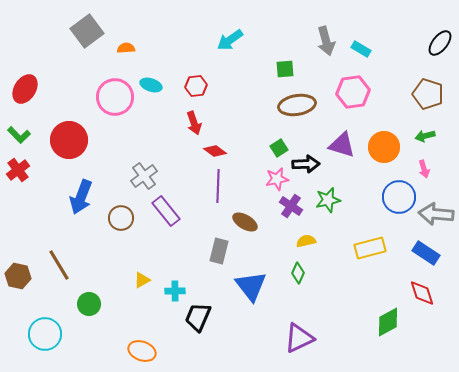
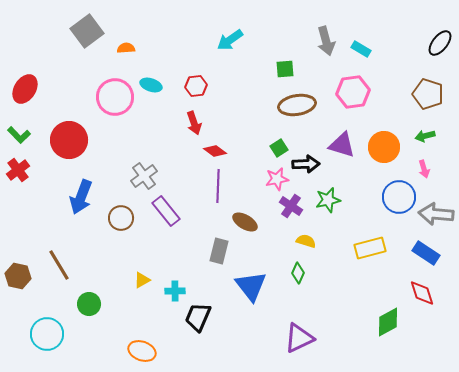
yellow semicircle at (306, 241): rotated 30 degrees clockwise
cyan circle at (45, 334): moved 2 px right
